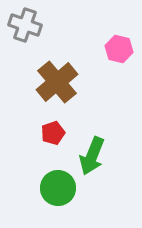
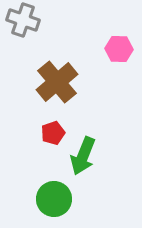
gray cross: moved 2 px left, 5 px up
pink hexagon: rotated 12 degrees counterclockwise
green arrow: moved 9 px left
green circle: moved 4 px left, 11 px down
